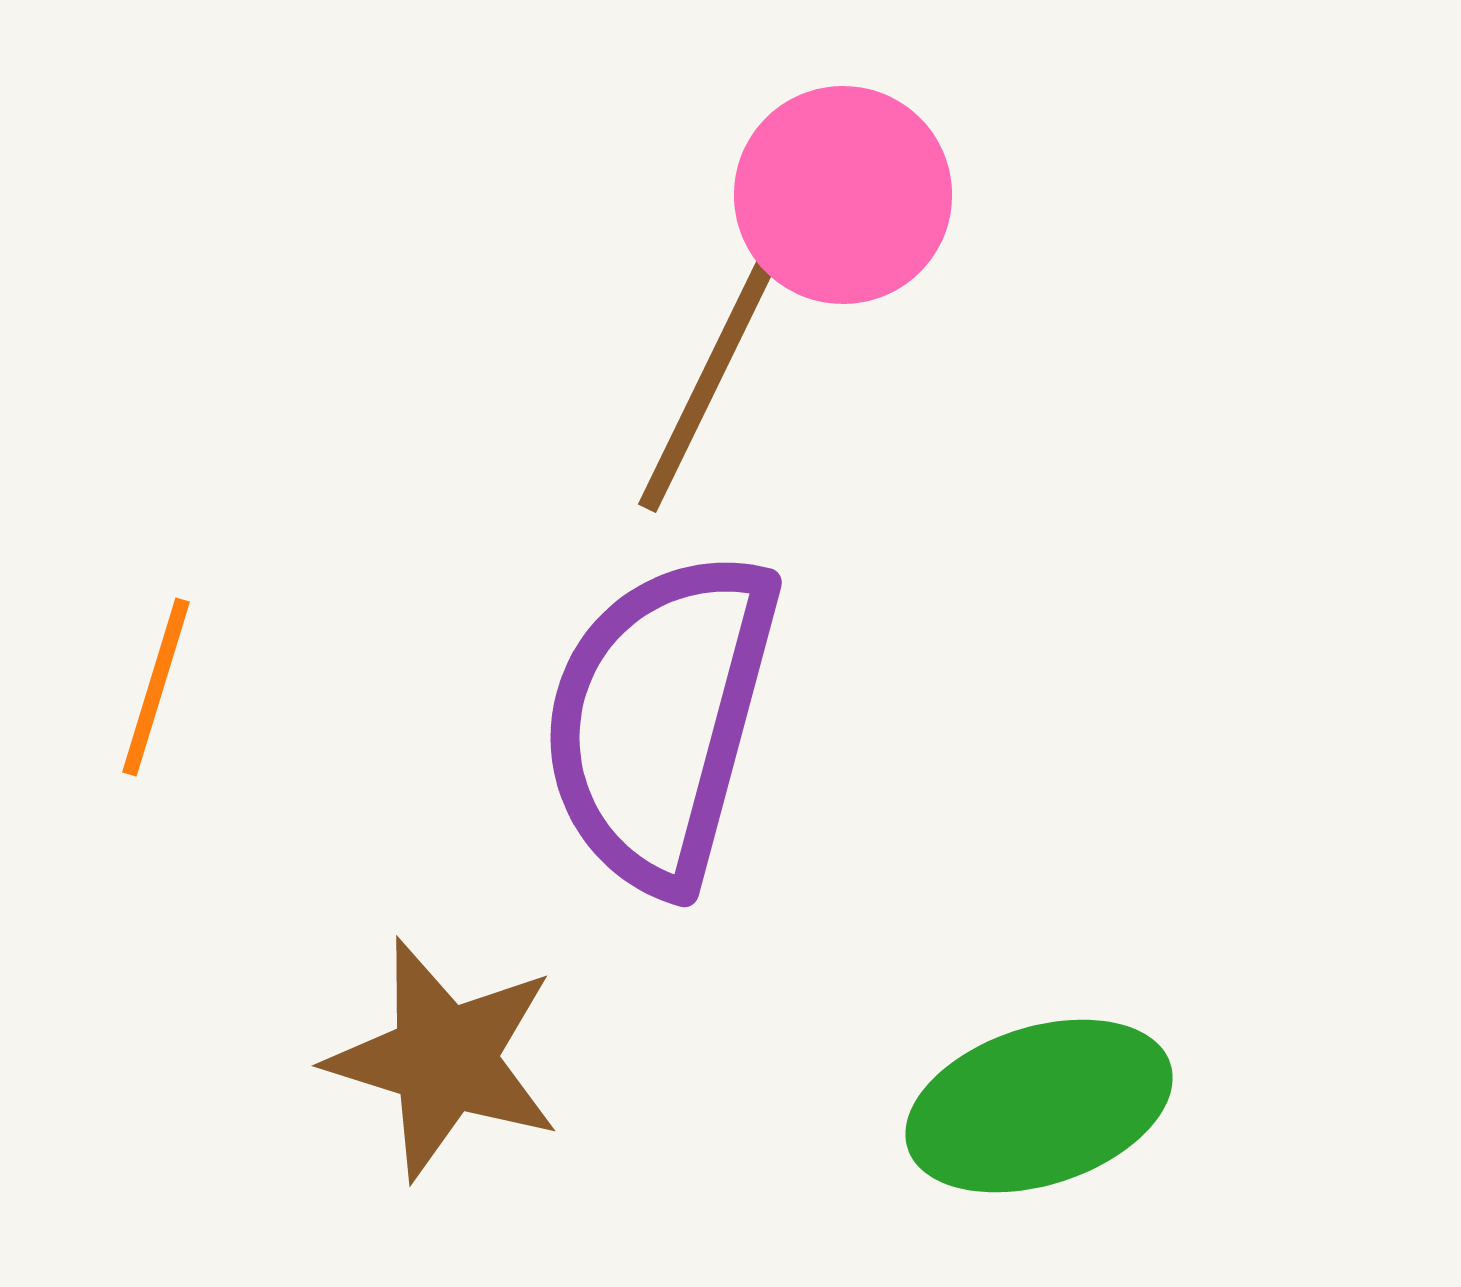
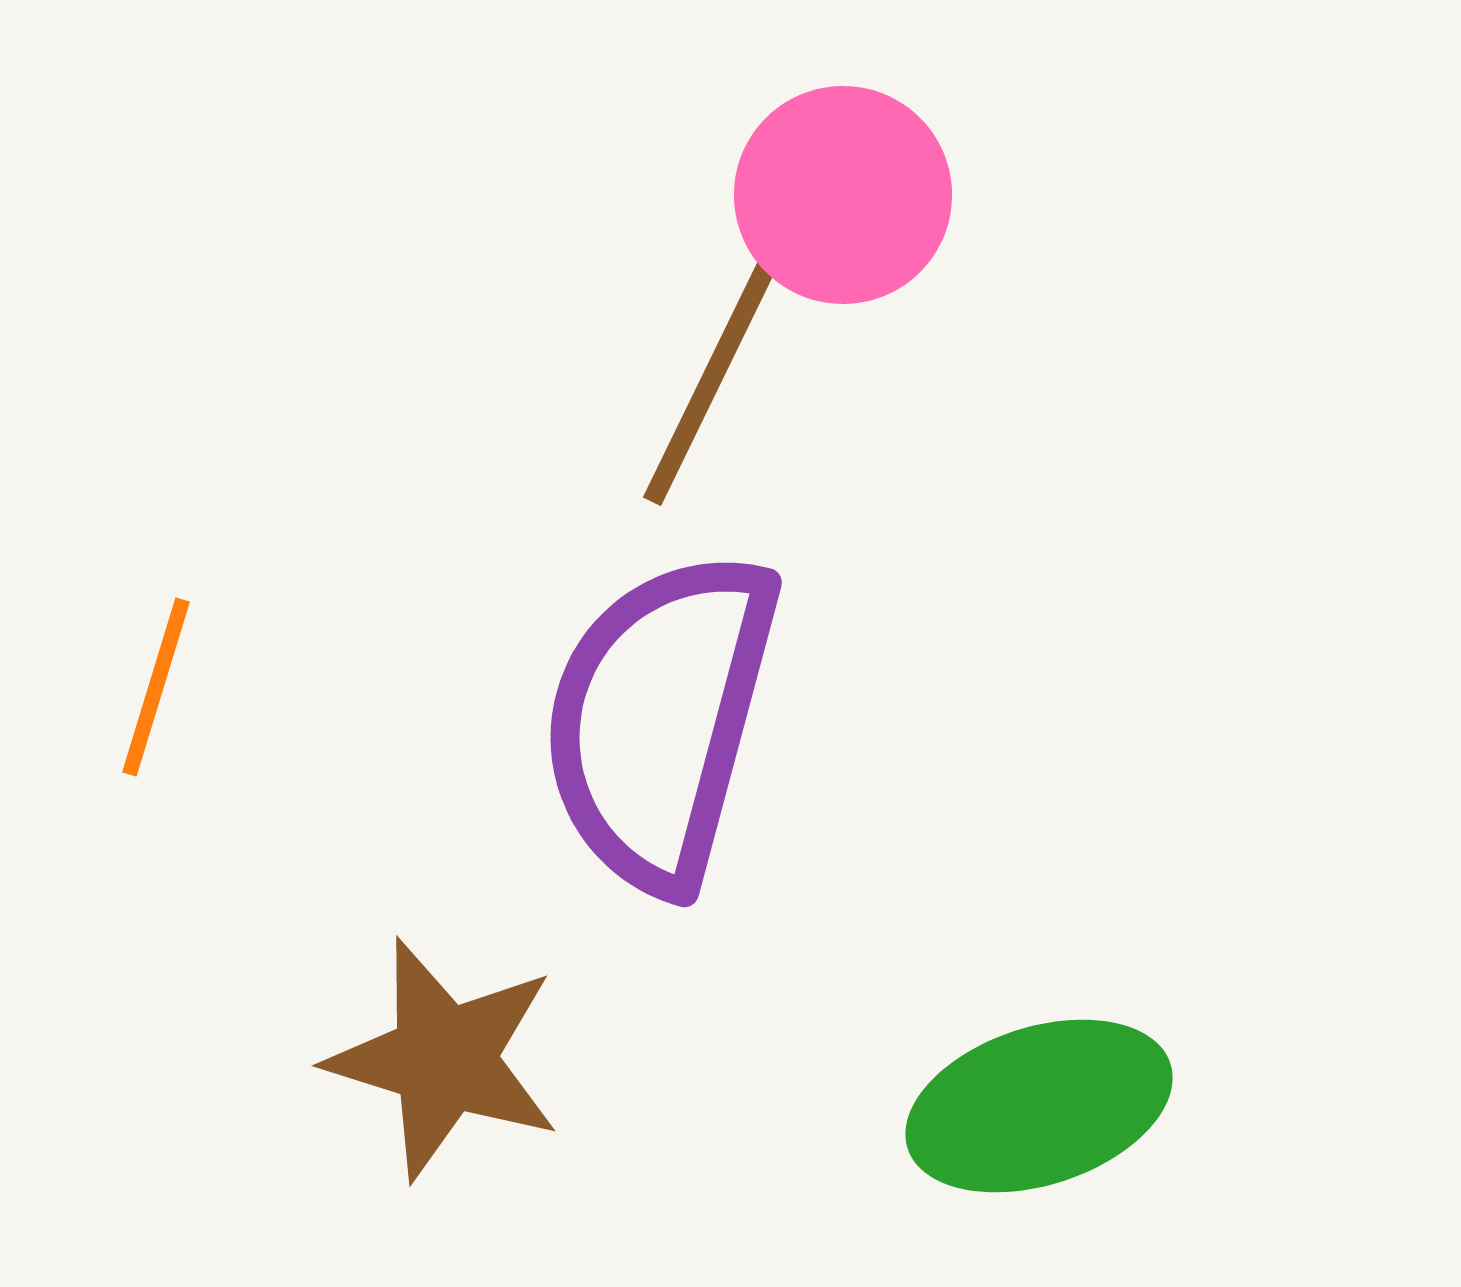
brown line: moved 5 px right, 7 px up
